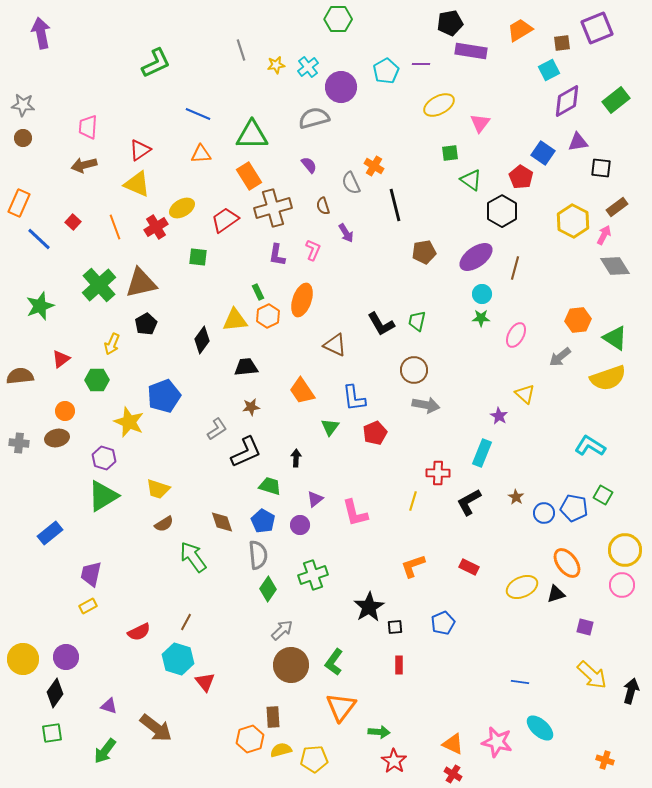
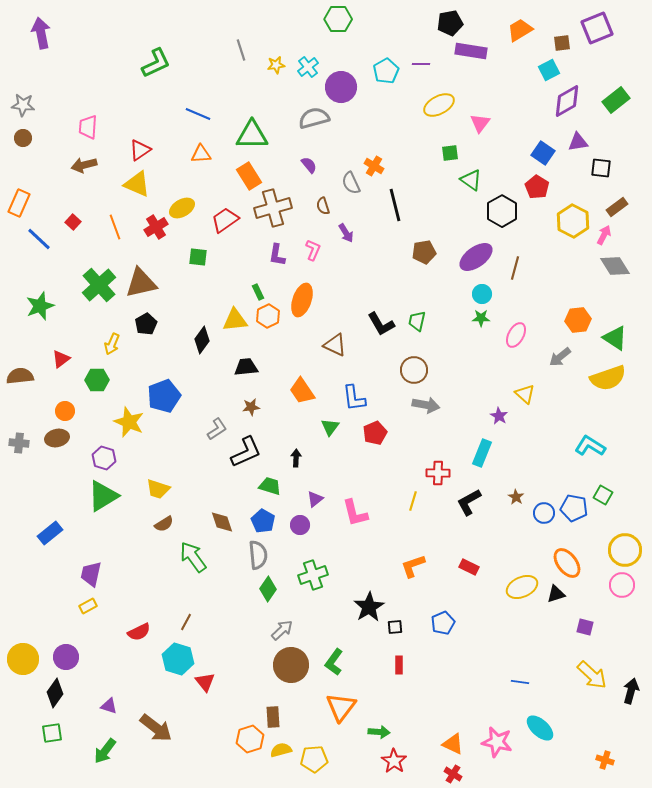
red pentagon at (521, 177): moved 16 px right, 10 px down
